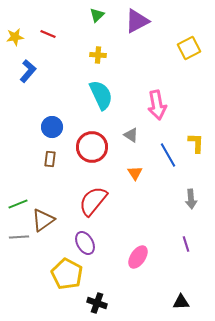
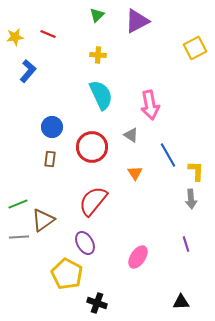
yellow square: moved 6 px right
pink arrow: moved 7 px left
yellow L-shape: moved 28 px down
